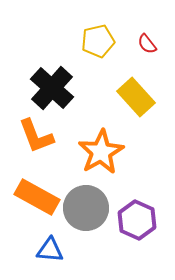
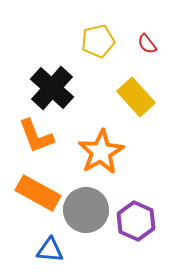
orange rectangle: moved 1 px right, 4 px up
gray circle: moved 2 px down
purple hexagon: moved 1 px left, 1 px down
